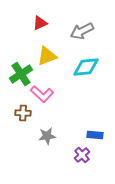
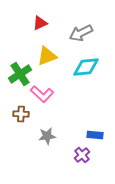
gray arrow: moved 1 px left, 2 px down
green cross: moved 1 px left
brown cross: moved 2 px left, 1 px down
